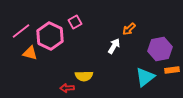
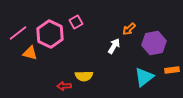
pink square: moved 1 px right
pink line: moved 3 px left, 2 px down
pink hexagon: moved 2 px up
purple hexagon: moved 6 px left, 6 px up
cyan triangle: moved 1 px left
red arrow: moved 3 px left, 2 px up
